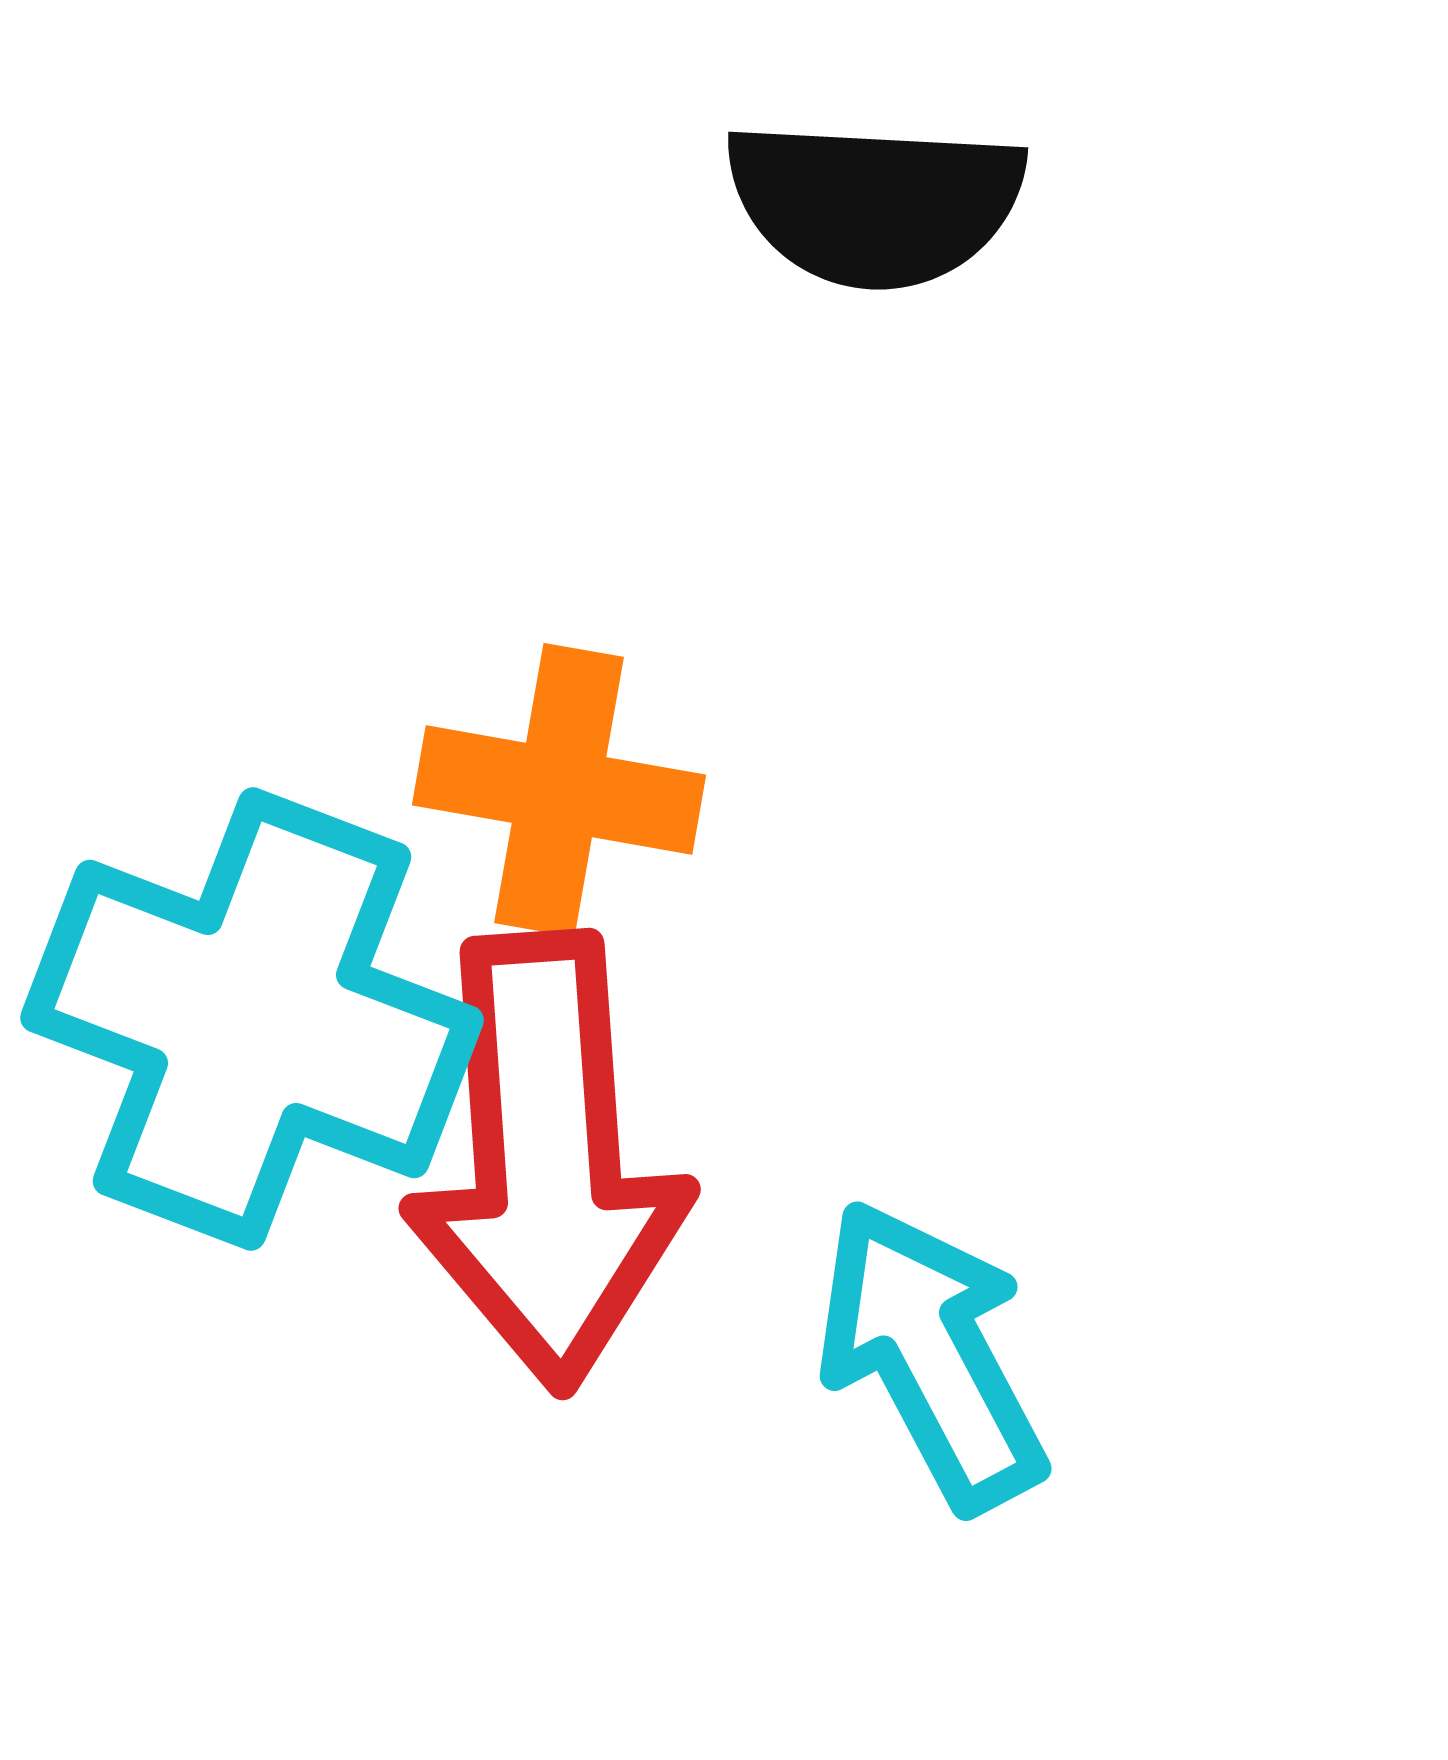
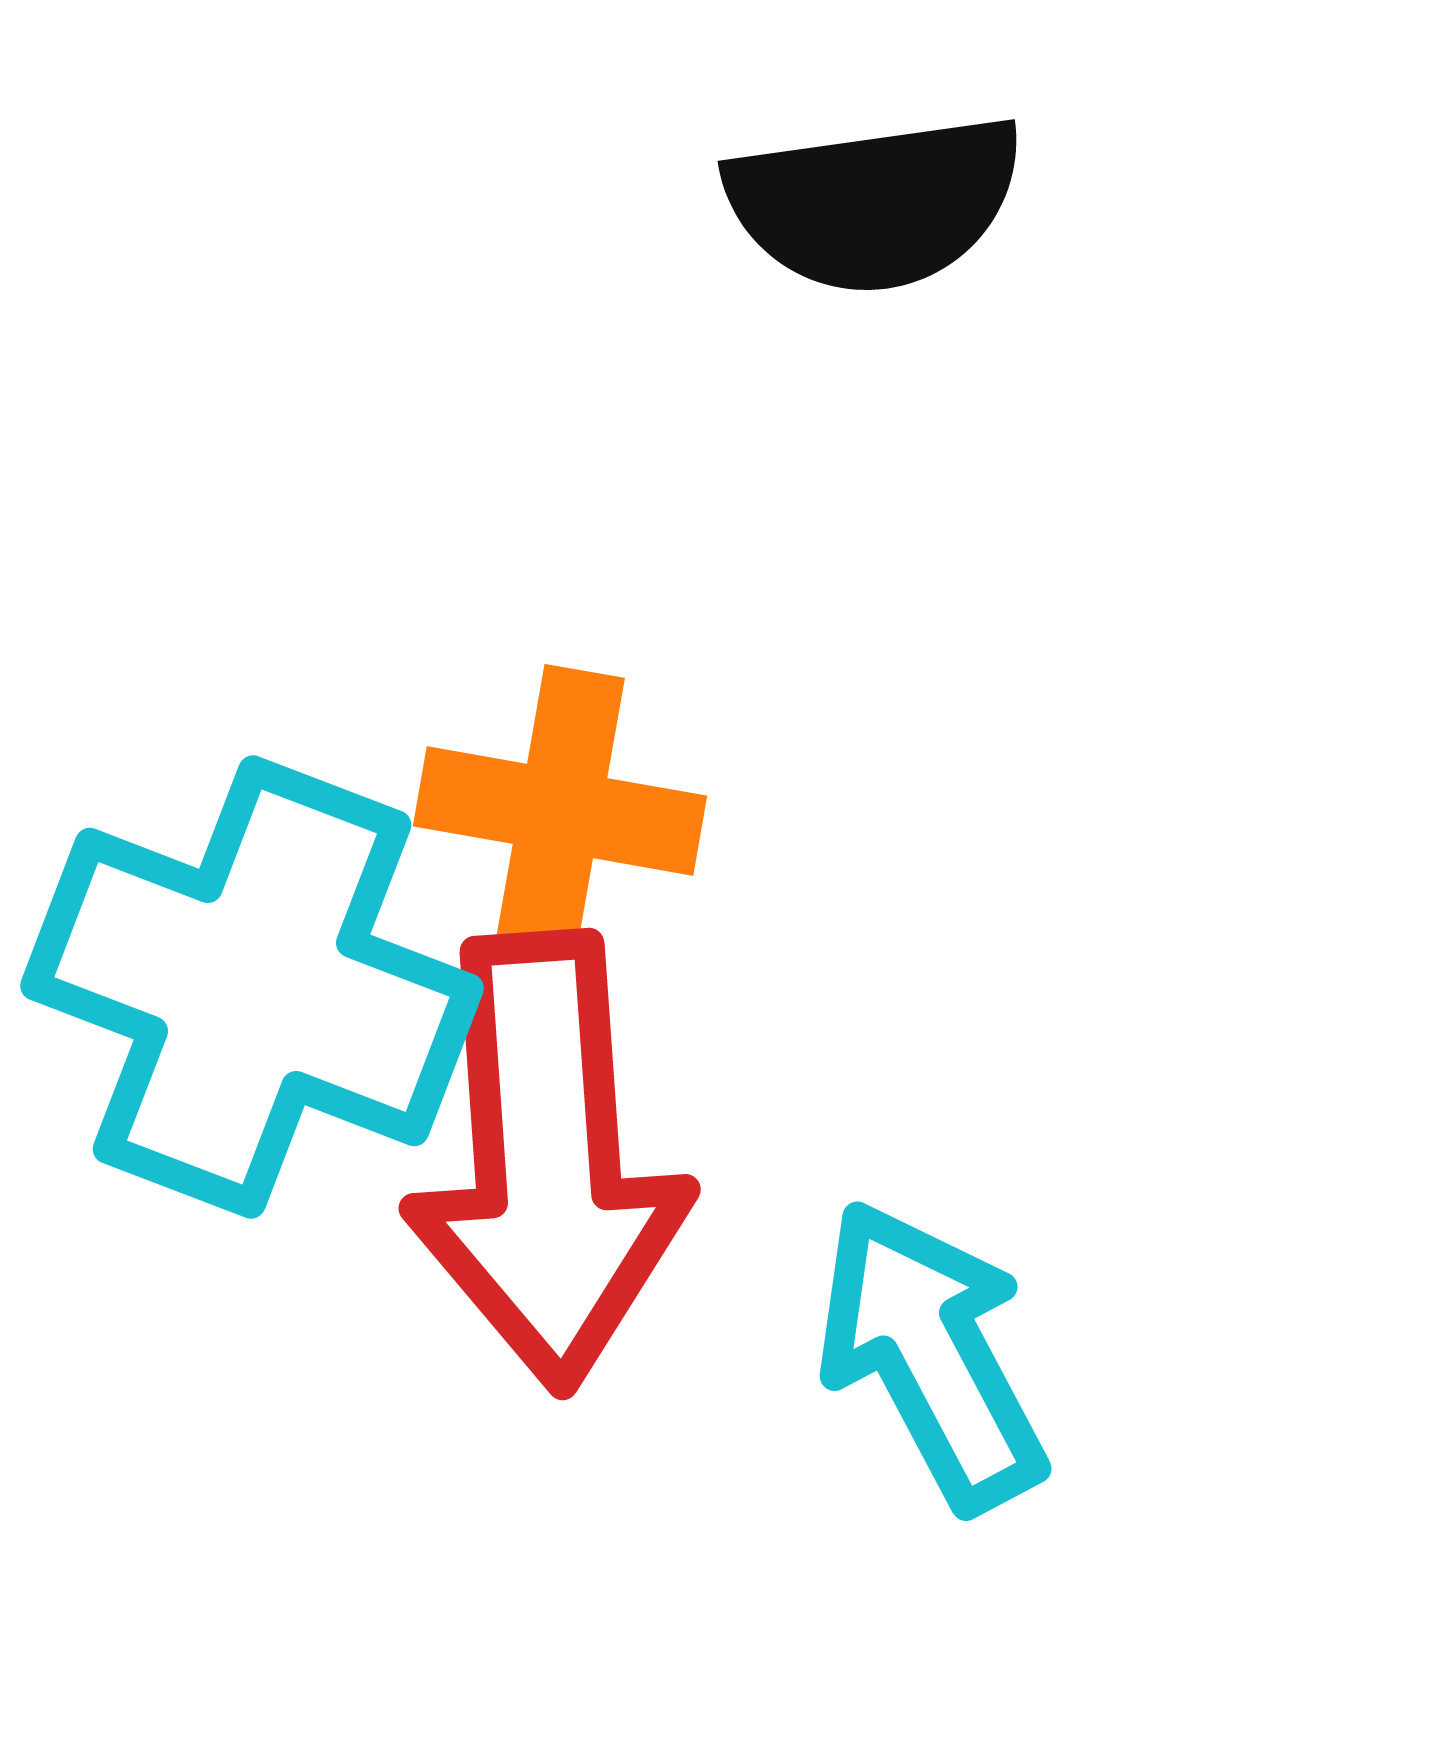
black semicircle: rotated 11 degrees counterclockwise
orange cross: moved 1 px right, 21 px down
cyan cross: moved 32 px up
